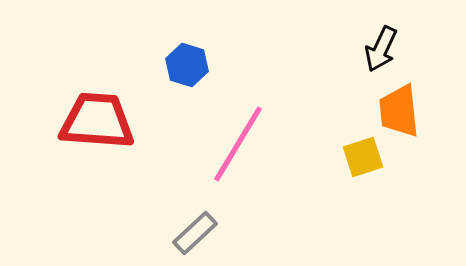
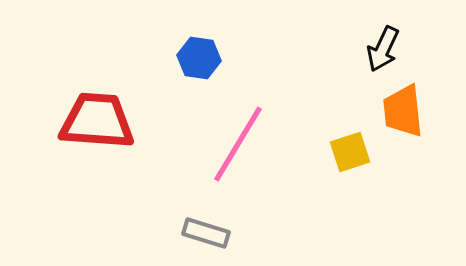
black arrow: moved 2 px right
blue hexagon: moved 12 px right, 7 px up; rotated 9 degrees counterclockwise
orange trapezoid: moved 4 px right
yellow square: moved 13 px left, 5 px up
gray rectangle: moved 11 px right; rotated 60 degrees clockwise
